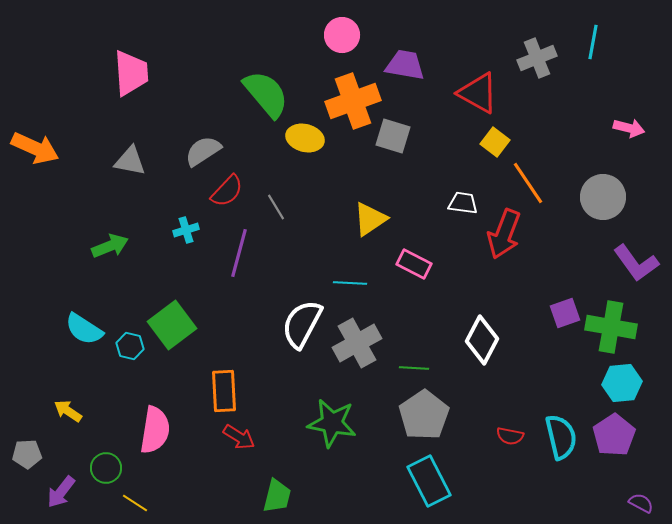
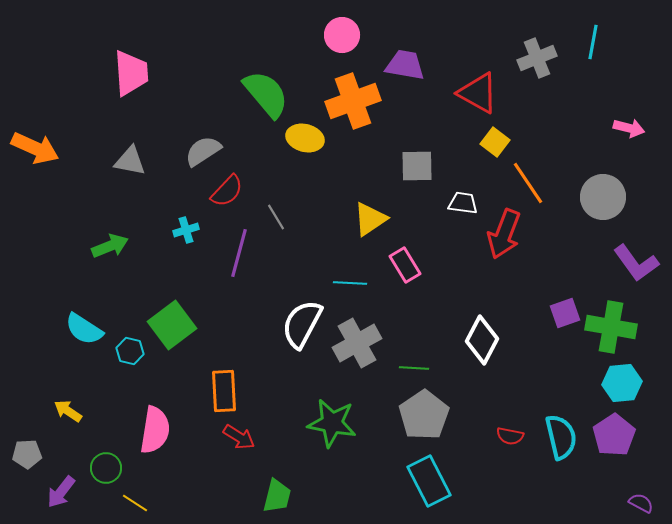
gray square at (393, 136): moved 24 px right, 30 px down; rotated 18 degrees counterclockwise
gray line at (276, 207): moved 10 px down
pink rectangle at (414, 264): moved 9 px left, 1 px down; rotated 32 degrees clockwise
cyan hexagon at (130, 346): moved 5 px down
